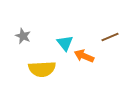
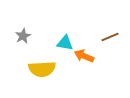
gray star: rotated 21 degrees clockwise
cyan triangle: rotated 42 degrees counterclockwise
